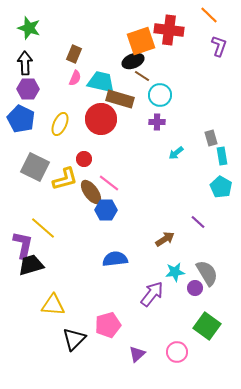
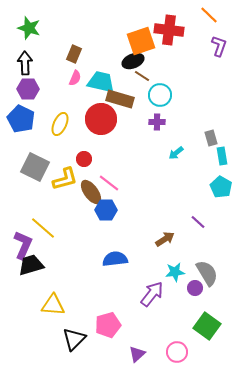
purple L-shape at (23, 245): rotated 12 degrees clockwise
